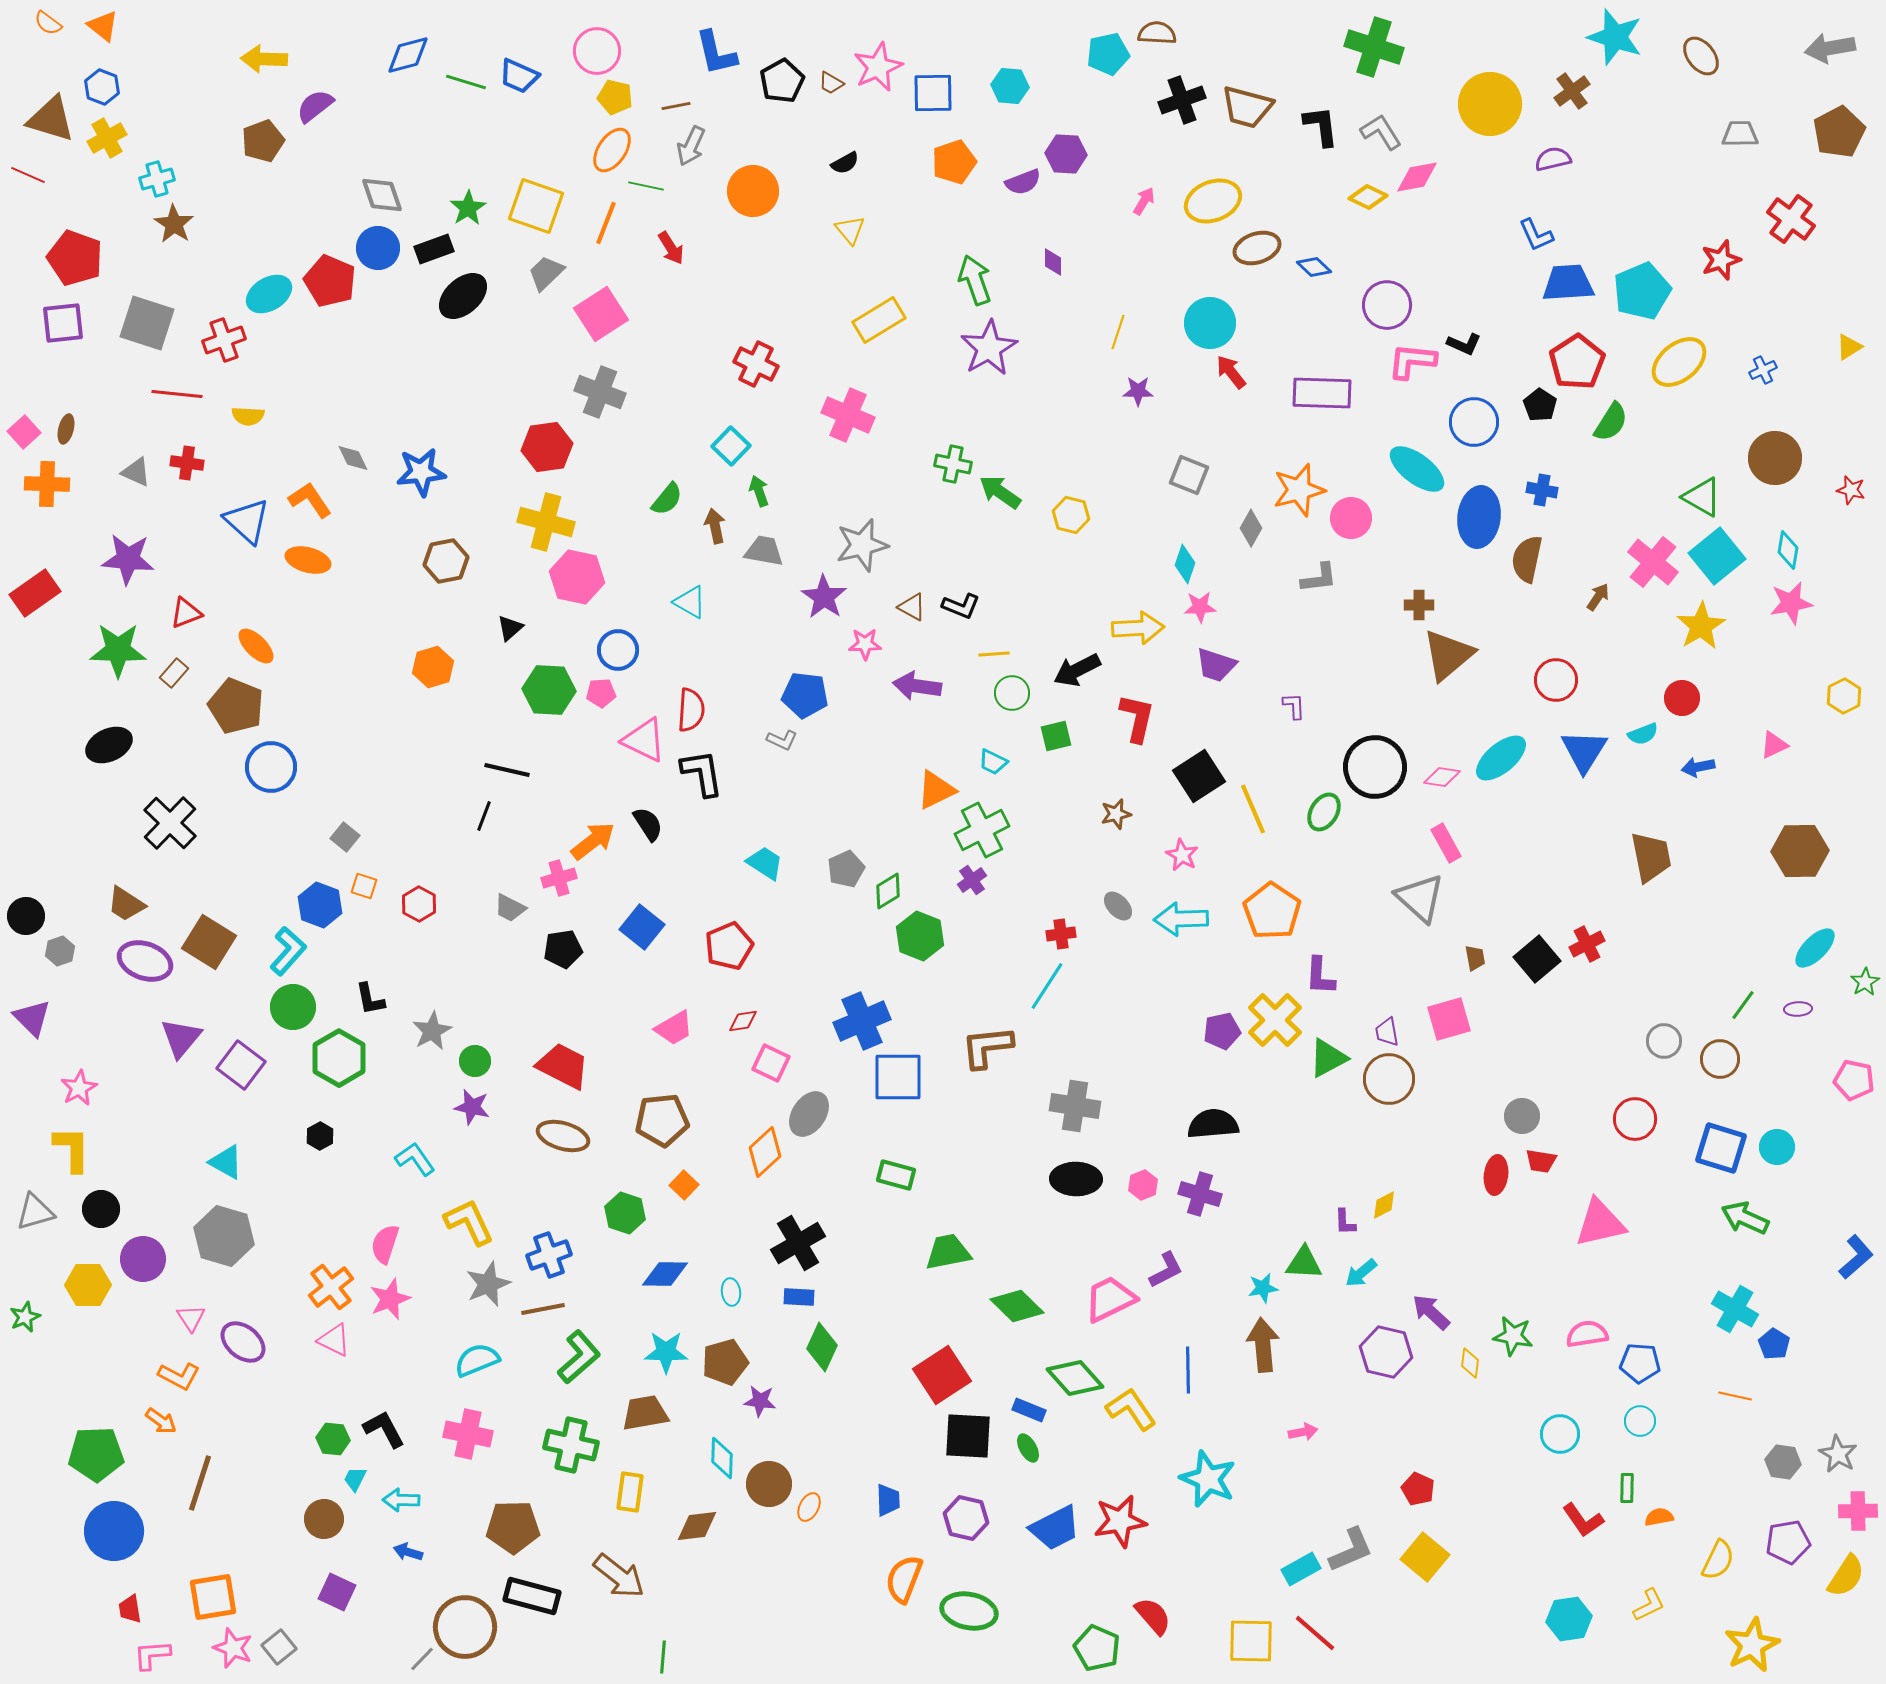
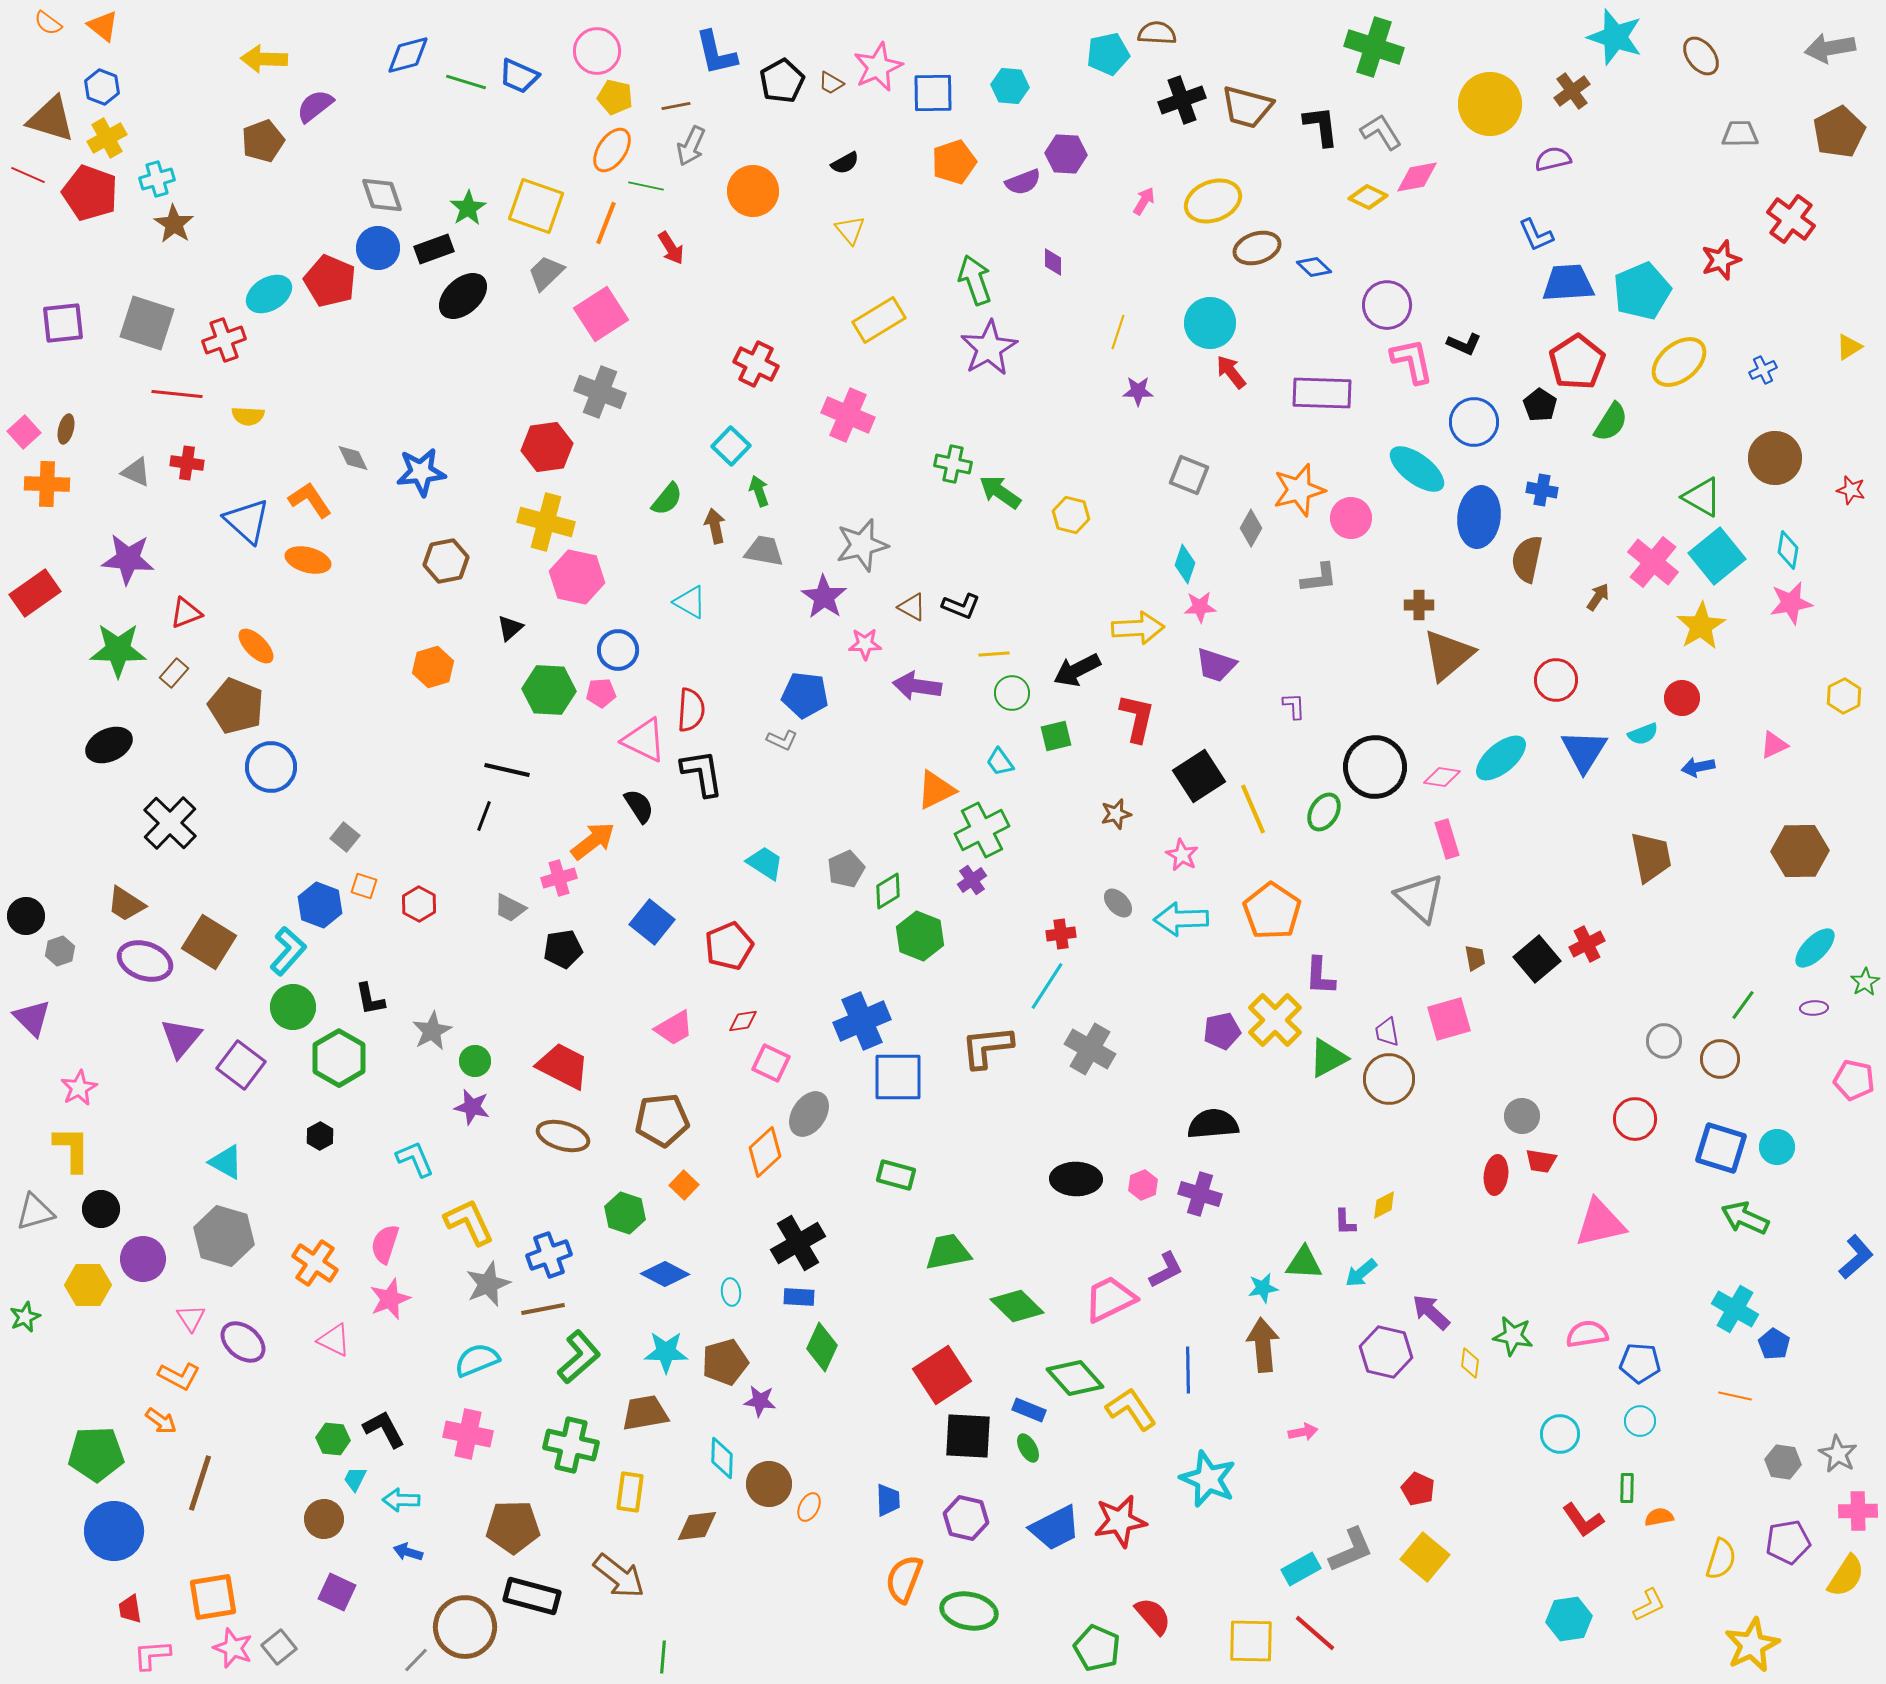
red pentagon at (75, 258): moved 15 px right, 65 px up
pink L-shape at (1412, 361): rotated 72 degrees clockwise
cyan trapezoid at (993, 762): moved 7 px right; rotated 28 degrees clockwise
black semicircle at (648, 824): moved 9 px left, 18 px up
pink rectangle at (1446, 843): moved 1 px right, 4 px up; rotated 12 degrees clockwise
gray ellipse at (1118, 906): moved 3 px up
blue square at (642, 927): moved 10 px right, 5 px up
purple ellipse at (1798, 1009): moved 16 px right, 1 px up
gray cross at (1075, 1106): moved 15 px right, 57 px up; rotated 21 degrees clockwise
cyan L-shape at (415, 1159): rotated 12 degrees clockwise
blue diamond at (665, 1274): rotated 27 degrees clockwise
orange cross at (331, 1287): moved 16 px left, 24 px up; rotated 18 degrees counterclockwise
yellow semicircle at (1718, 1560): moved 3 px right, 1 px up; rotated 9 degrees counterclockwise
gray line at (422, 1659): moved 6 px left, 1 px down
